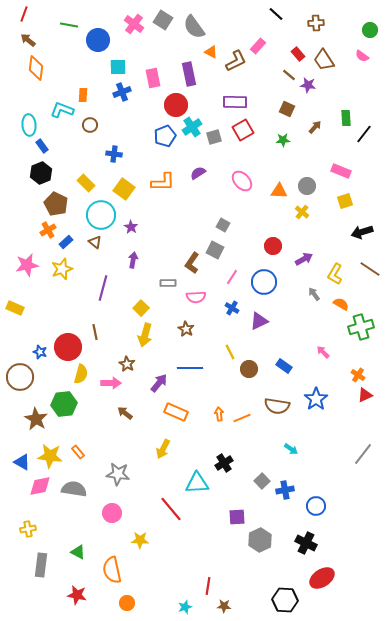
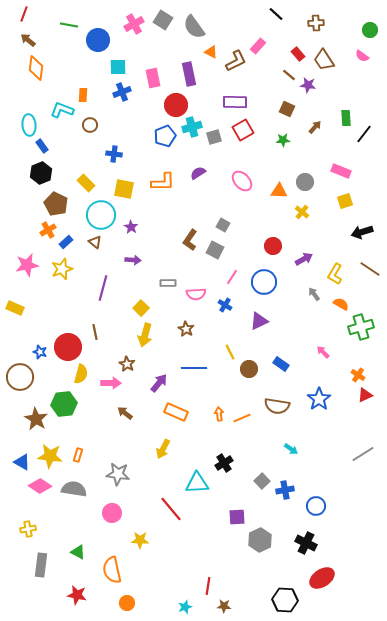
pink cross at (134, 24): rotated 24 degrees clockwise
cyan cross at (192, 127): rotated 18 degrees clockwise
gray circle at (307, 186): moved 2 px left, 4 px up
yellow square at (124, 189): rotated 25 degrees counterclockwise
purple arrow at (133, 260): rotated 84 degrees clockwise
brown L-shape at (192, 263): moved 2 px left, 23 px up
pink semicircle at (196, 297): moved 3 px up
blue cross at (232, 308): moved 7 px left, 3 px up
blue rectangle at (284, 366): moved 3 px left, 2 px up
blue line at (190, 368): moved 4 px right
blue star at (316, 399): moved 3 px right
orange rectangle at (78, 452): moved 3 px down; rotated 56 degrees clockwise
gray line at (363, 454): rotated 20 degrees clockwise
pink diamond at (40, 486): rotated 45 degrees clockwise
